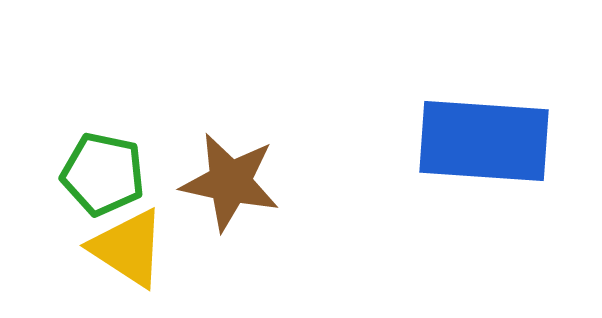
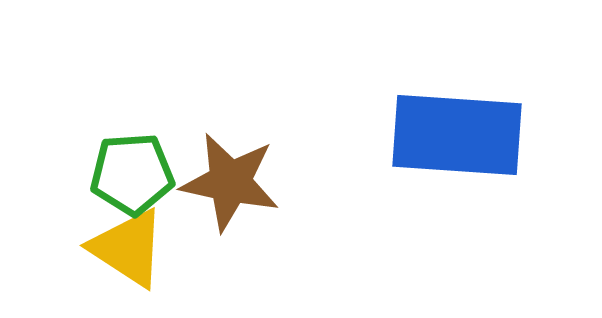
blue rectangle: moved 27 px left, 6 px up
green pentagon: moved 29 px right; rotated 16 degrees counterclockwise
